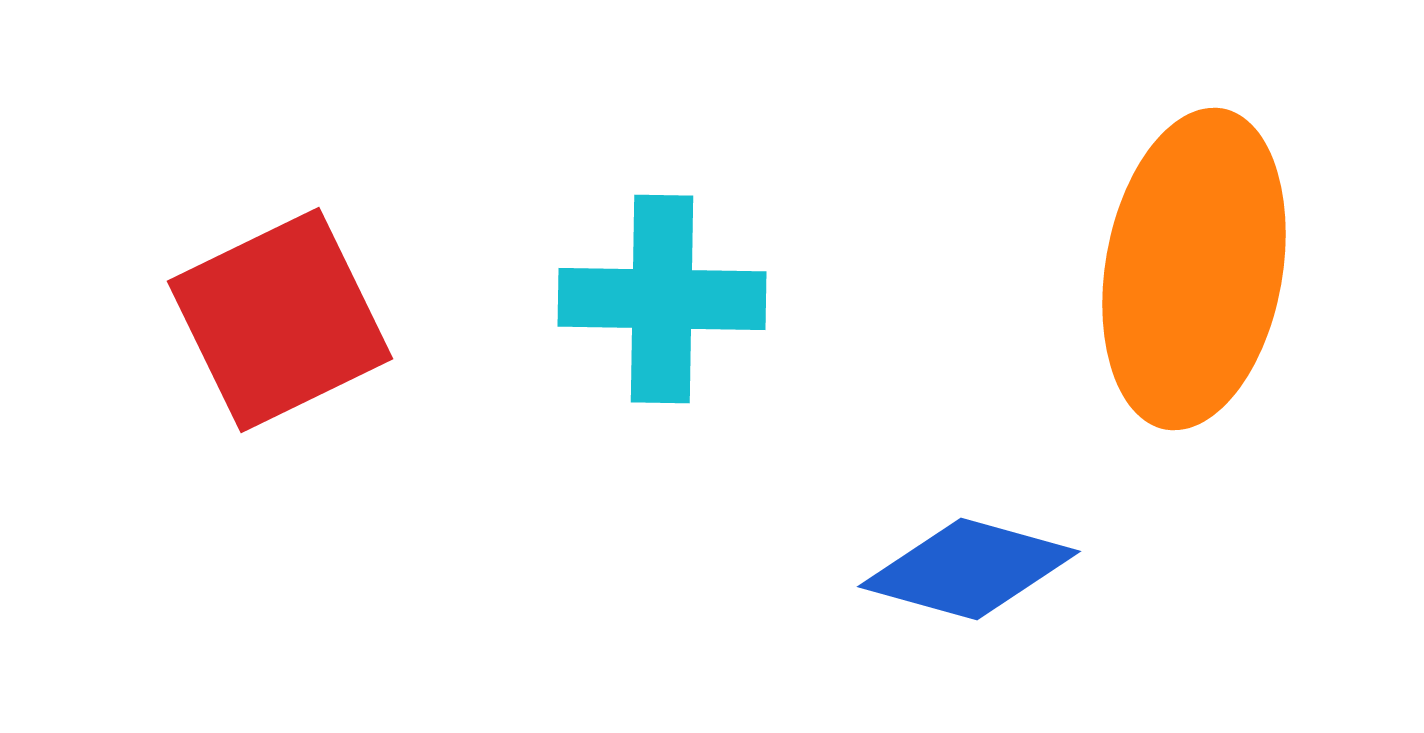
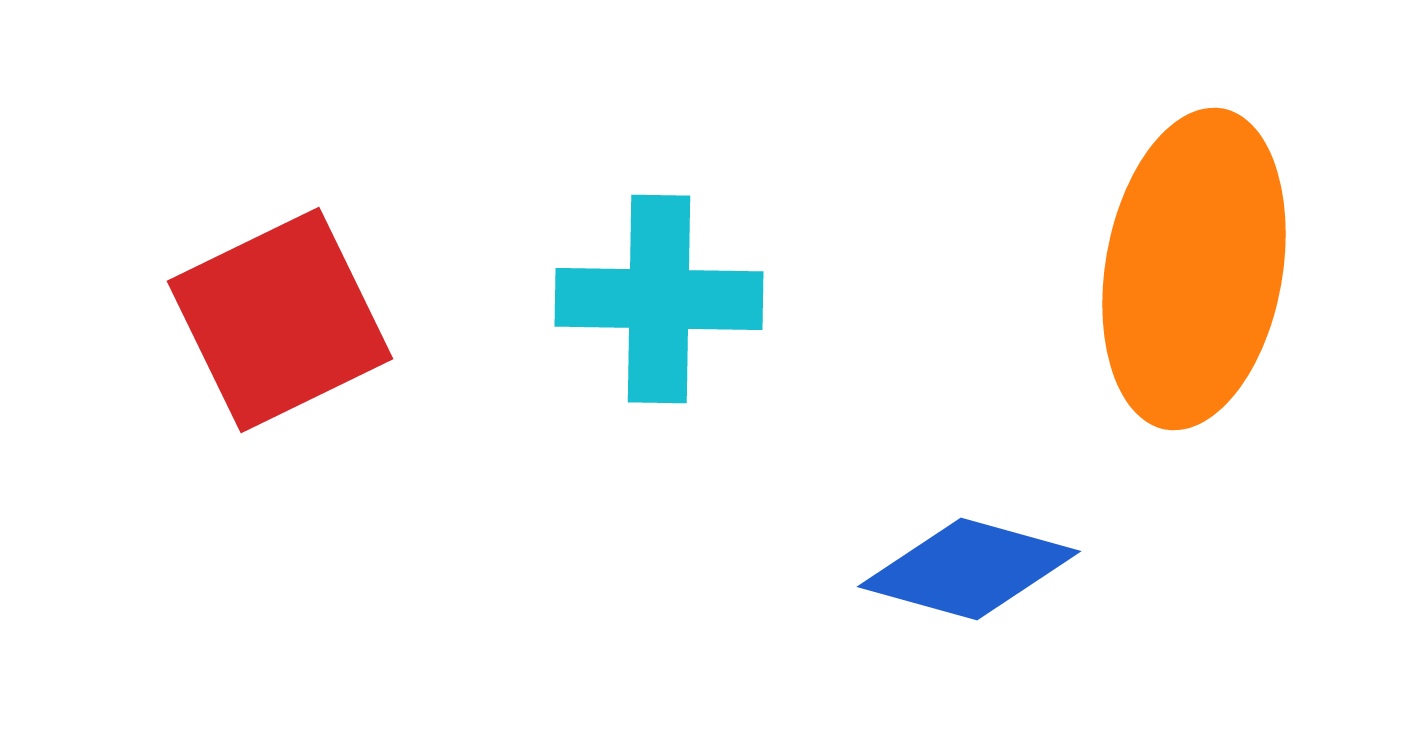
cyan cross: moved 3 px left
